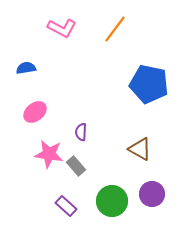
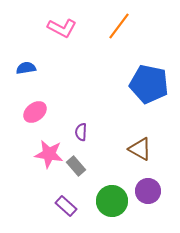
orange line: moved 4 px right, 3 px up
purple circle: moved 4 px left, 3 px up
